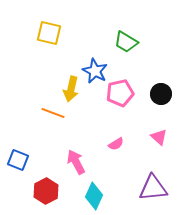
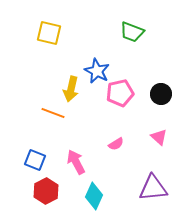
green trapezoid: moved 6 px right, 10 px up; rotated 10 degrees counterclockwise
blue star: moved 2 px right
blue square: moved 17 px right
